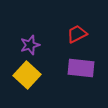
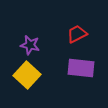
purple star: rotated 30 degrees clockwise
